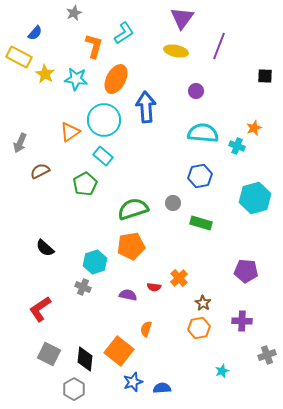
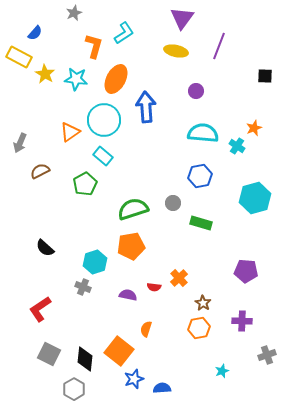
cyan cross at (237, 146): rotated 14 degrees clockwise
blue star at (133, 382): moved 1 px right, 3 px up
